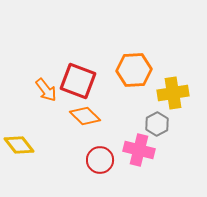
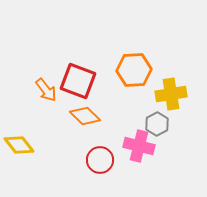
yellow cross: moved 2 px left, 1 px down
pink cross: moved 4 px up
